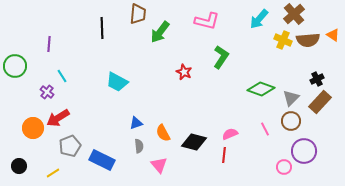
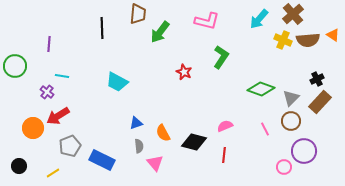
brown cross: moved 1 px left
cyan line: rotated 48 degrees counterclockwise
red arrow: moved 2 px up
pink semicircle: moved 5 px left, 8 px up
pink triangle: moved 4 px left, 2 px up
